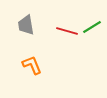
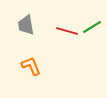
orange L-shape: moved 1 px left, 1 px down
